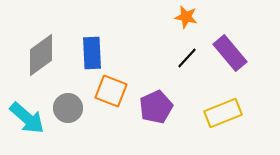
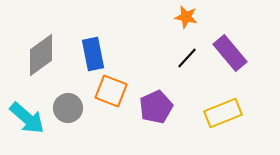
blue rectangle: moved 1 px right, 1 px down; rotated 8 degrees counterclockwise
